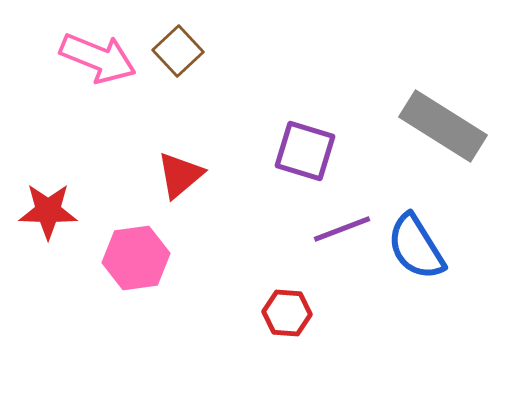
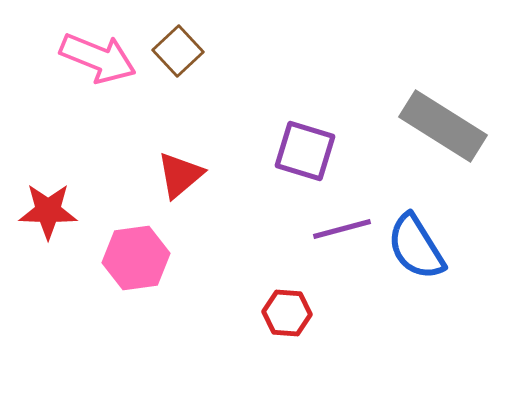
purple line: rotated 6 degrees clockwise
